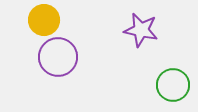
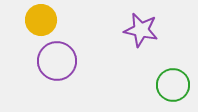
yellow circle: moved 3 px left
purple circle: moved 1 px left, 4 px down
